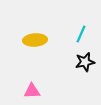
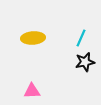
cyan line: moved 4 px down
yellow ellipse: moved 2 px left, 2 px up
